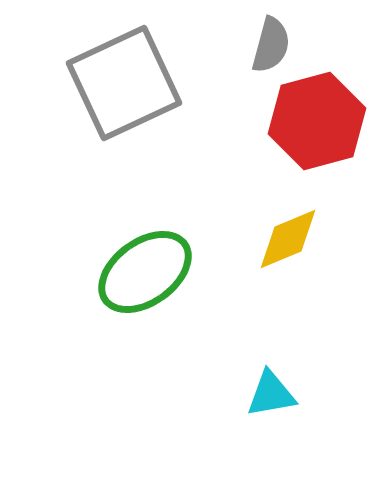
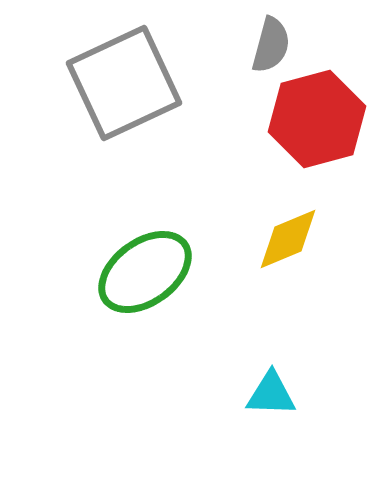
red hexagon: moved 2 px up
cyan triangle: rotated 12 degrees clockwise
